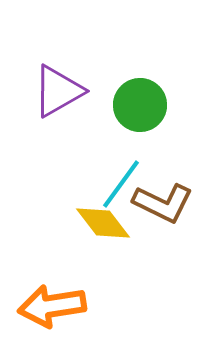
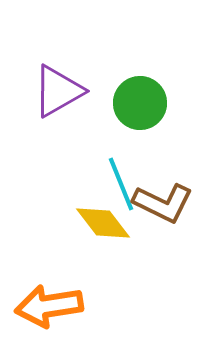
green circle: moved 2 px up
cyan line: rotated 58 degrees counterclockwise
orange arrow: moved 3 px left
